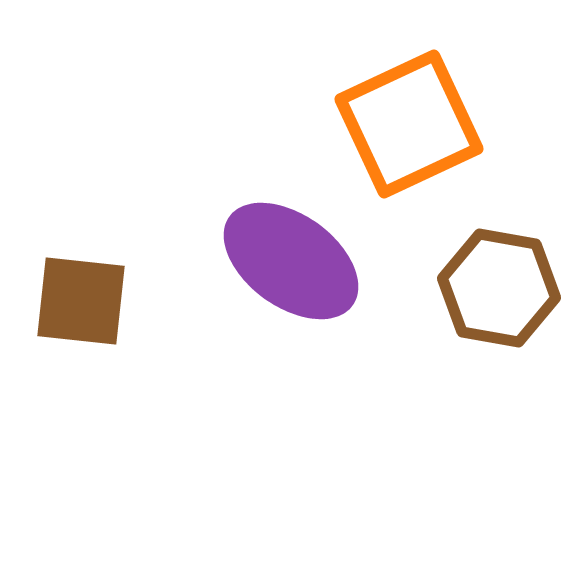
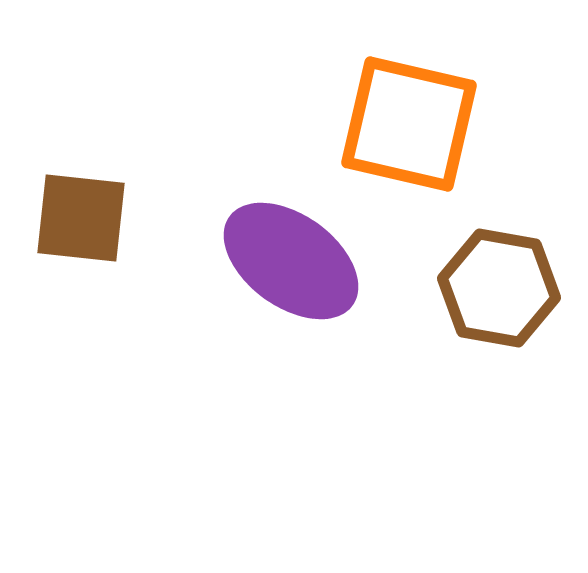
orange square: rotated 38 degrees clockwise
brown square: moved 83 px up
